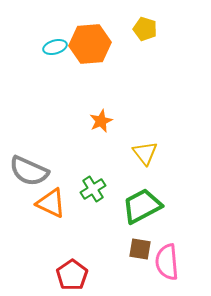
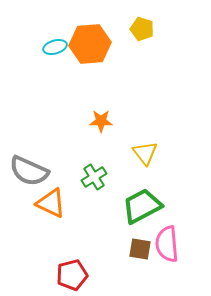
yellow pentagon: moved 3 px left
orange star: rotated 25 degrees clockwise
green cross: moved 1 px right, 12 px up
pink semicircle: moved 18 px up
red pentagon: rotated 20 degrees clockwise
